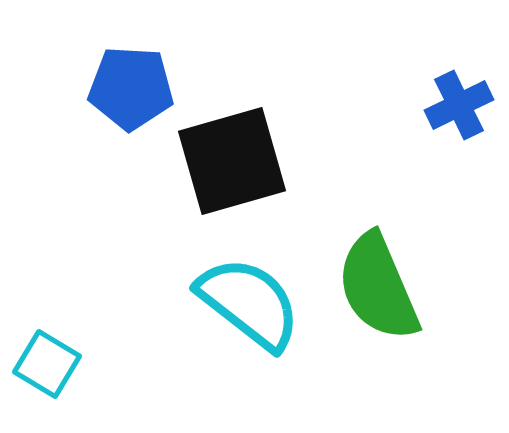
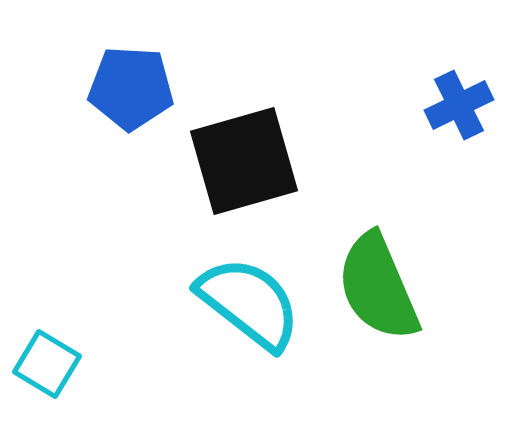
black square: moved 12 px right
